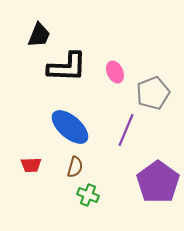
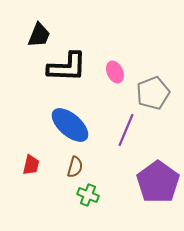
blue ellipse: moved 2 px up
red trapezoid: rotated 75 degrees counterclockwise
